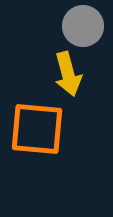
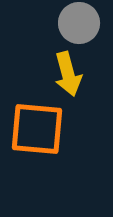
gray circle: moved 4 px left, 3 px up
